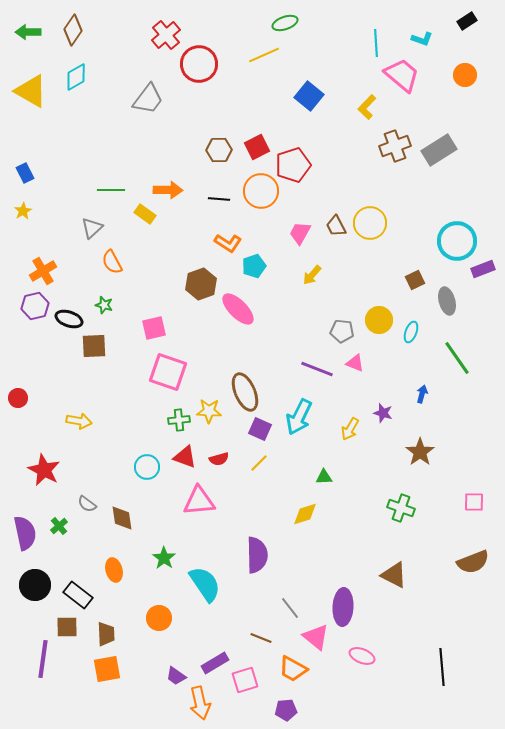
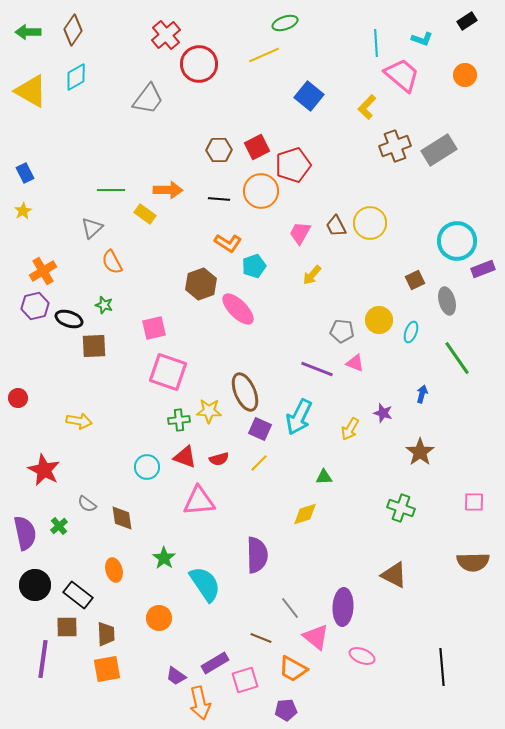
brown semicircle at (473, 562): rotated 20 degrees clockwise
